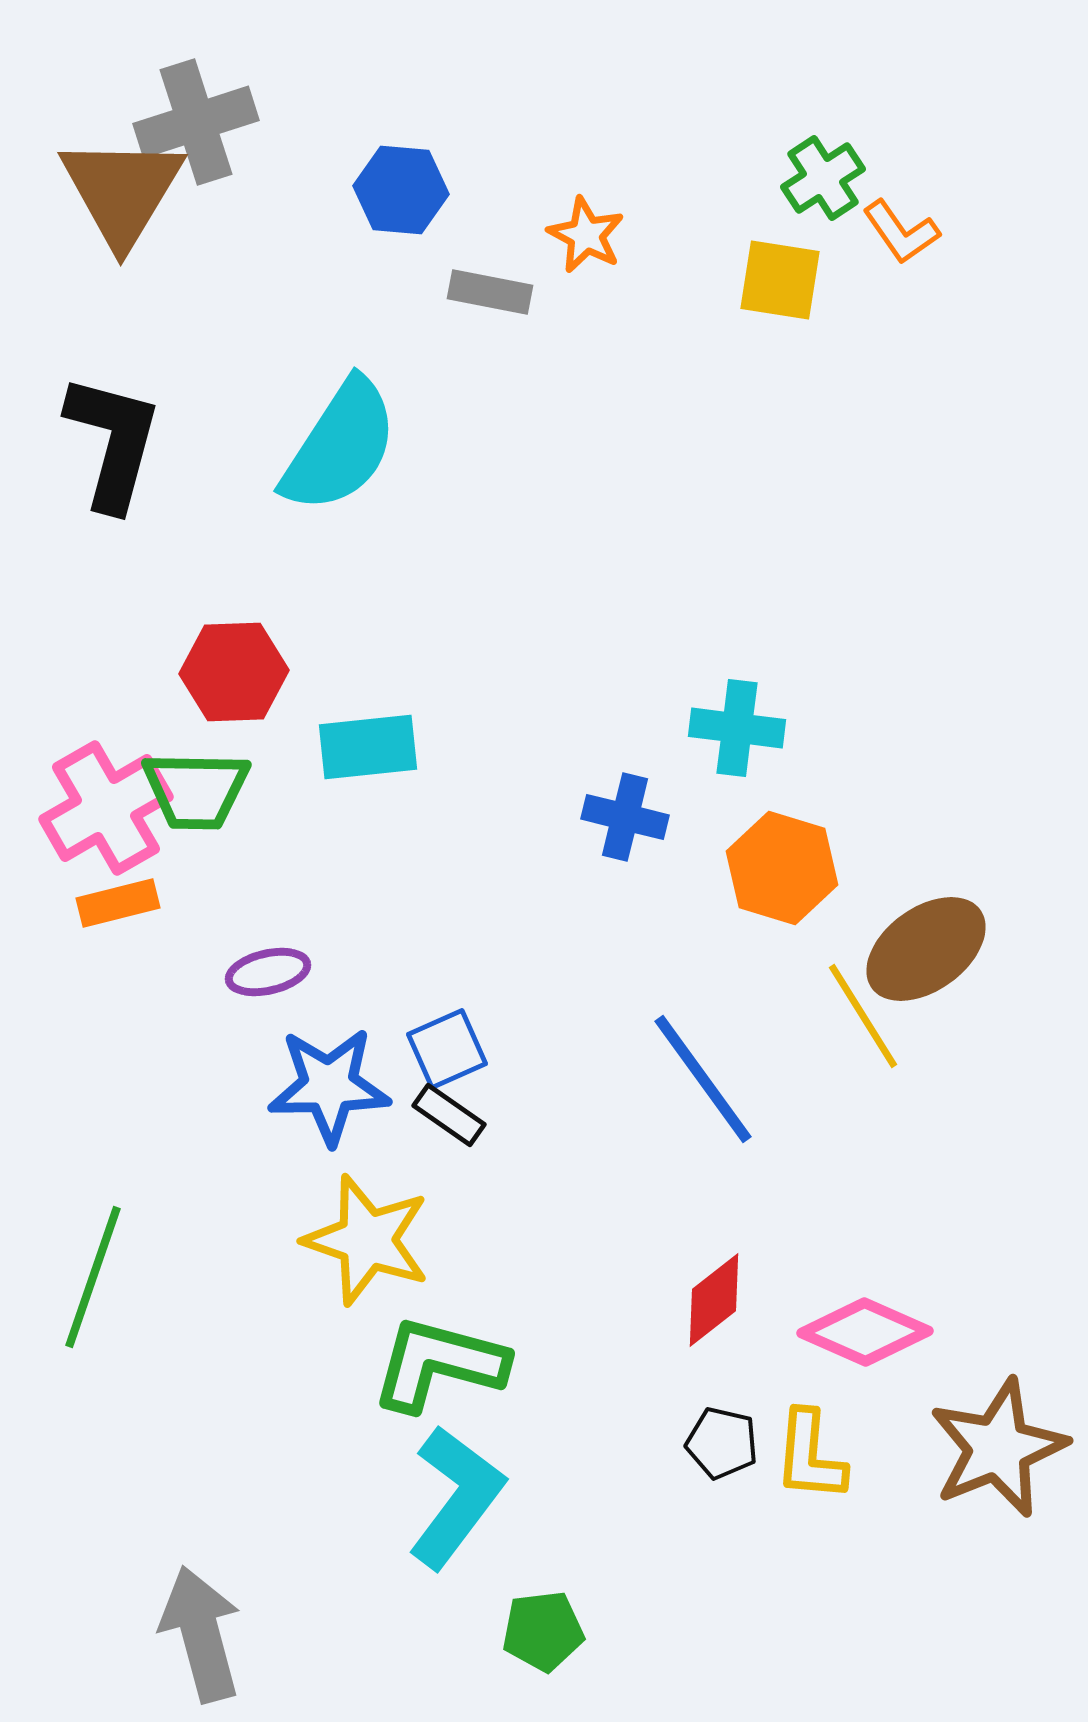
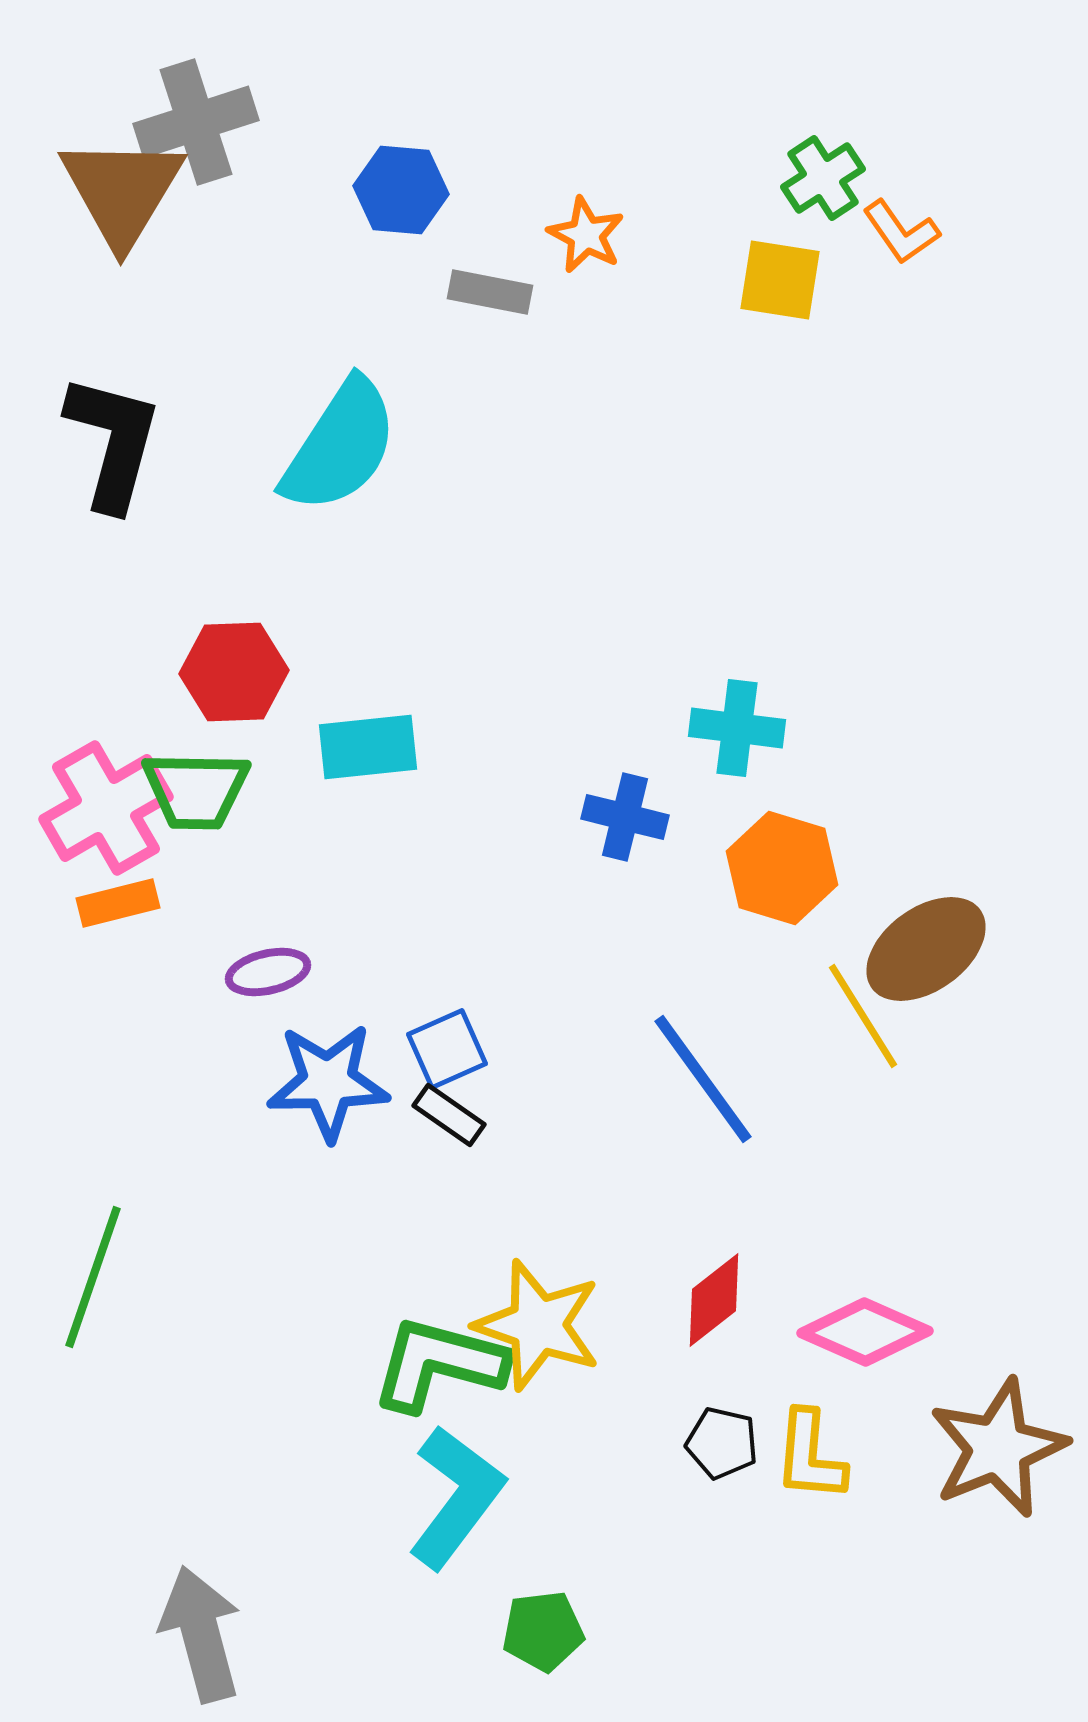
blue star: moved 1 px left, 4 px up
yellow star: moved 171 px right, 85 px down
